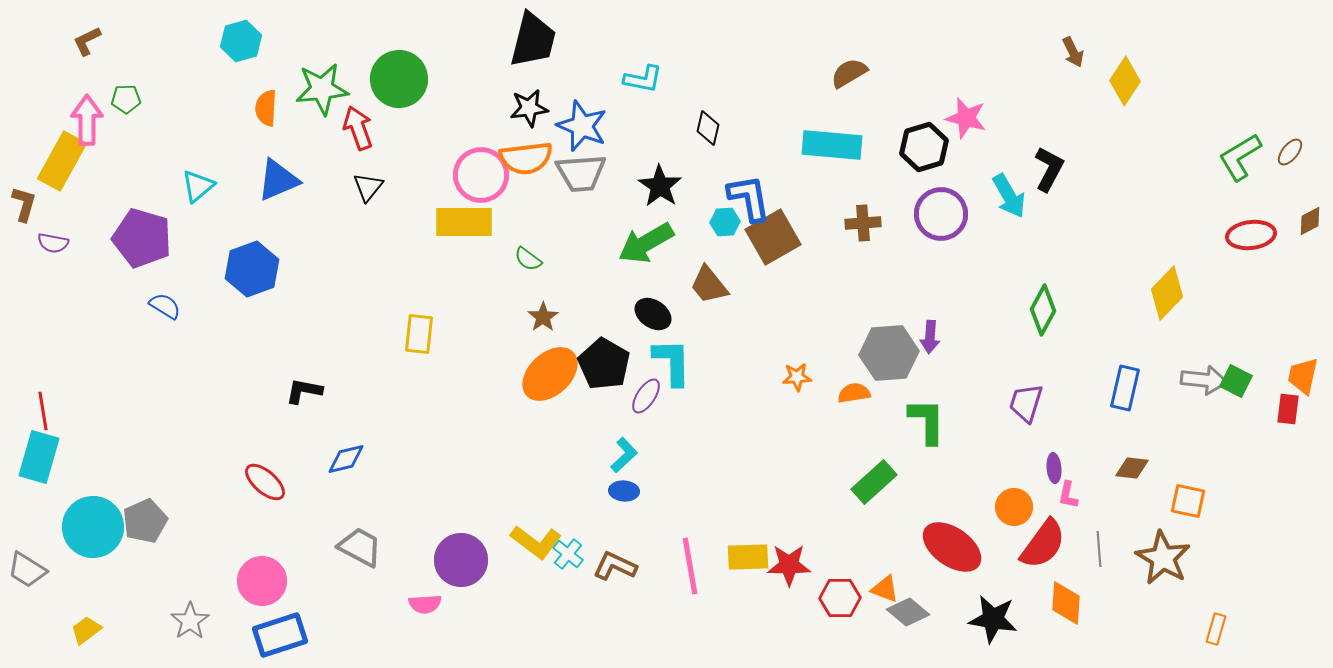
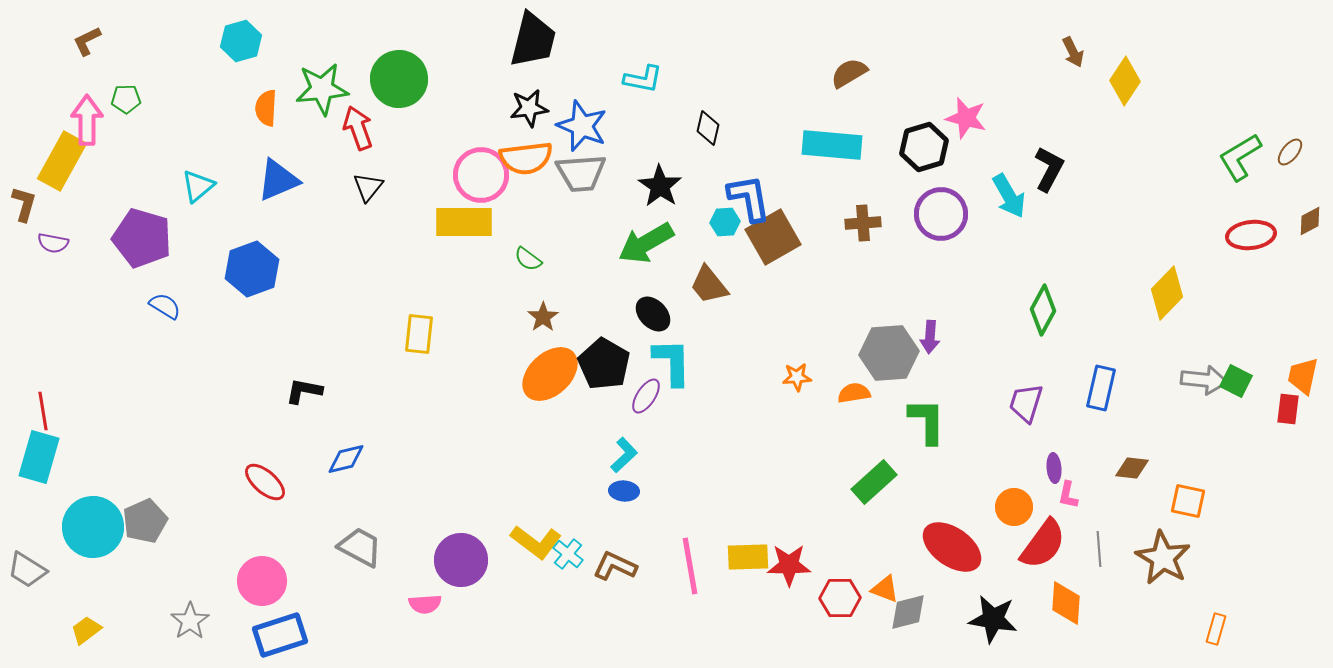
black ellipse at (653, 314): rotated 12 degrees clockwise
blue rectangle at (1125, 388): moved 24 px left
gray diamond at (908, 612): rotated 54 degrees counterclockwise
